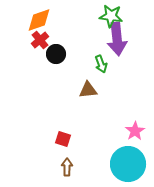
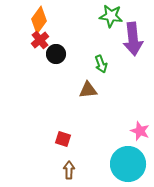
orange diamond: rotated 36 degrees counterclockwise
purple arrow: moved 16 px right
pink star: moved 5 px right; rotated 18 degrees counterclockwise
brown arrow: moved 2 px right, 3 px down
